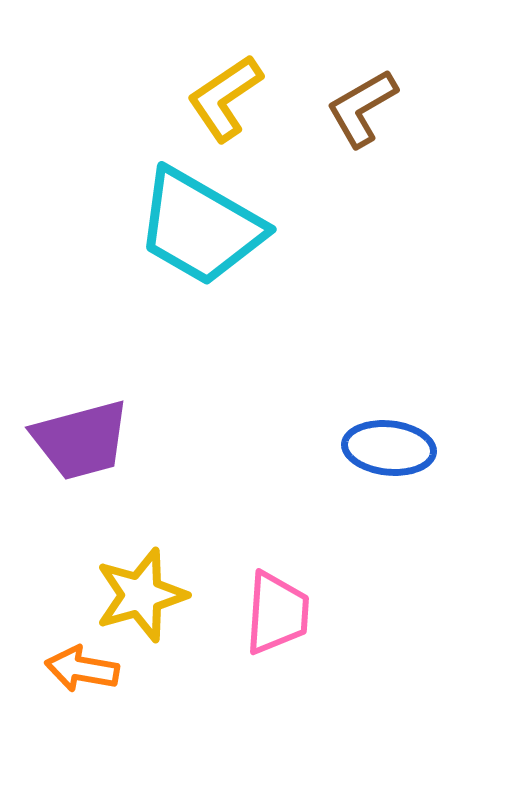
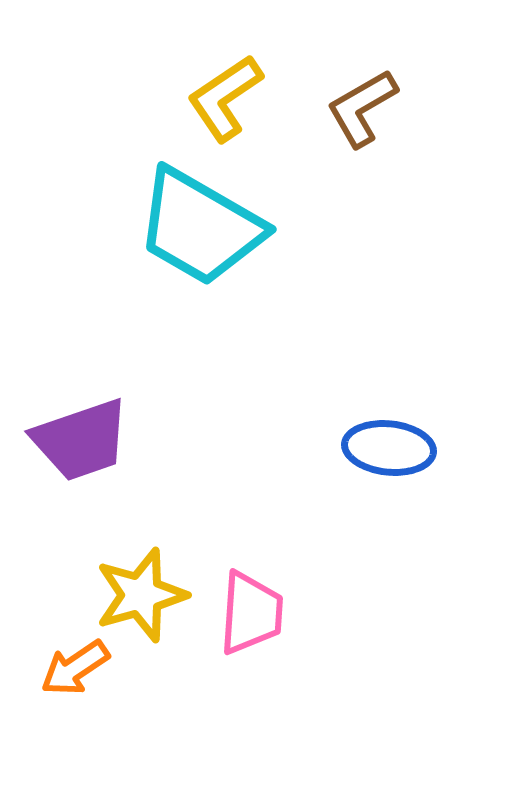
purple trapezoid: rotated 4 degrees counterclockwise
pink trapezoid: moved 26 px left
orange arrow: moved 7 px left, 1 px up; rotated 44 degrees counterclockwise
